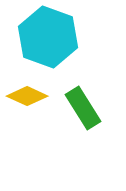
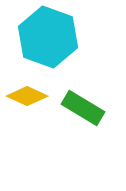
green rectangle: rotated 27 degrees counterclockwise
